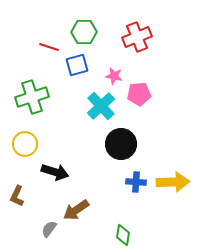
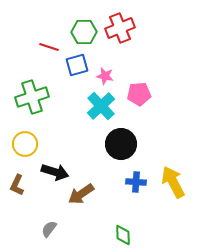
red cross: moved 17 px left, 9 px up
pink star: moved 9 px left
yellow arrow: rotated 116 degrees counterclockwise
brown L-shape: moved 11 px up
brown arrow: moved 5 px right, 16 px up
green diamond: rotated 10 degrees counterclockwise
